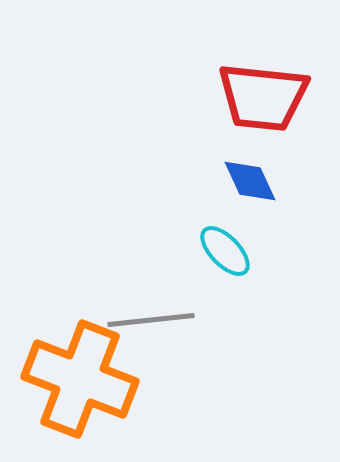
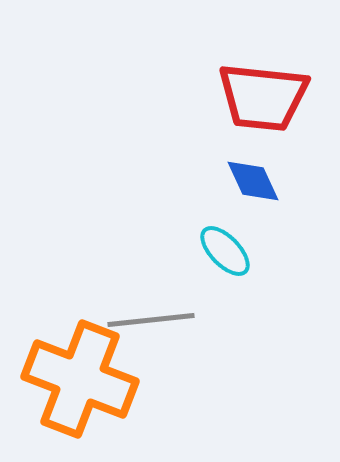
blue diamond: moved 3 px right
